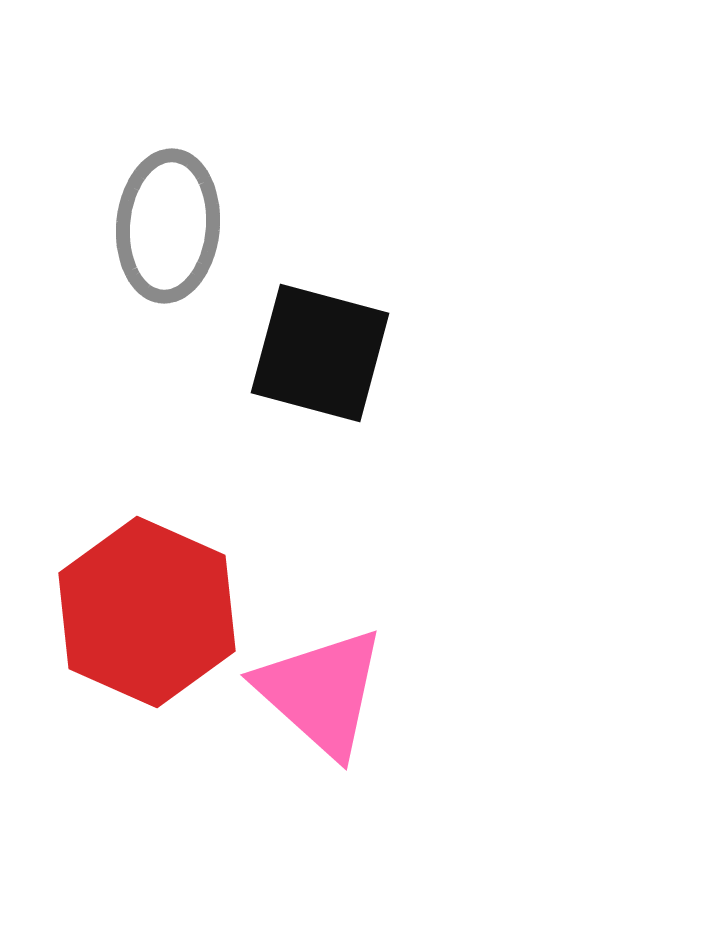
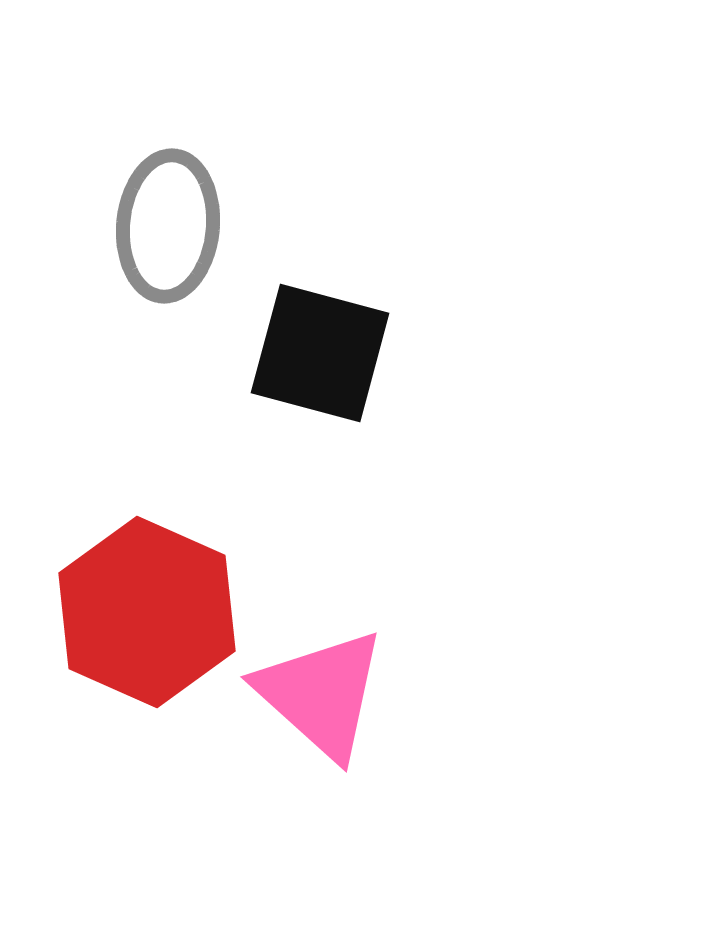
pink triangle: moved 2 px down
